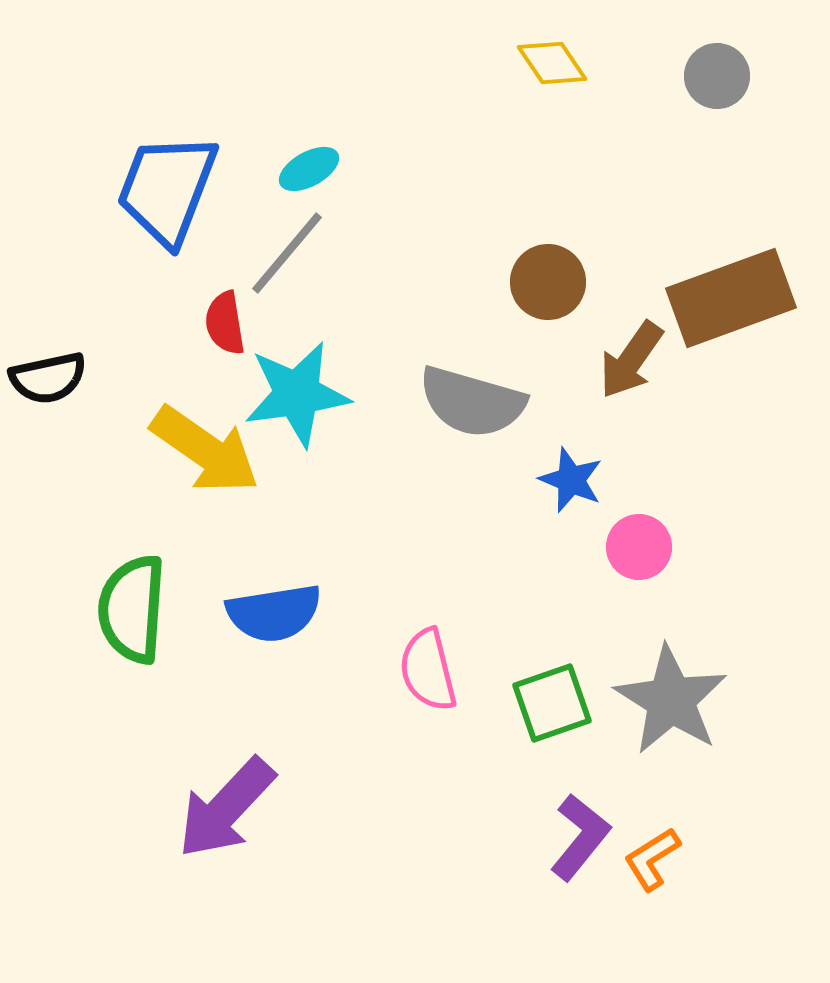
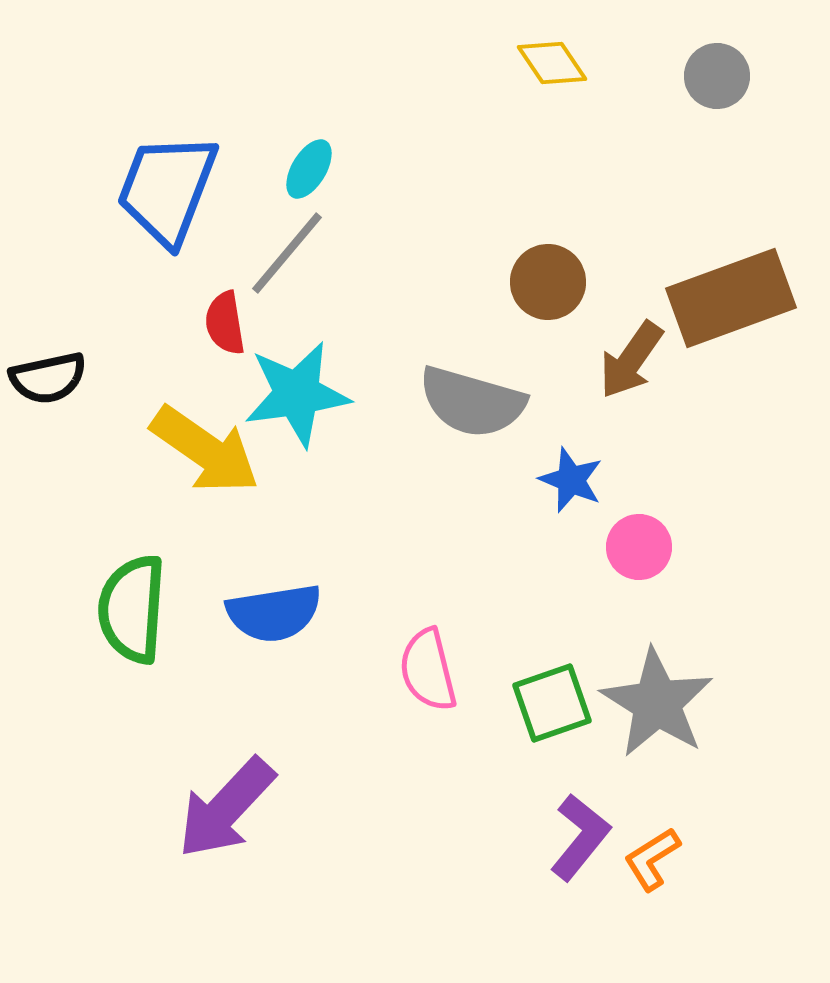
cyan ellipse: rotated 30 degrees counterclockwise
gray star: moved 14 px left, 3 px down
